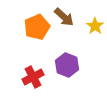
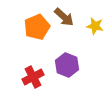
yellow star: rotated 24 degrees counterclockwise
